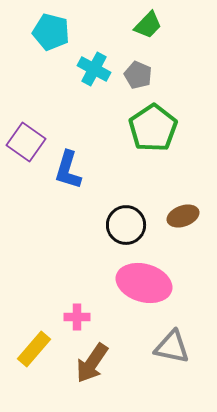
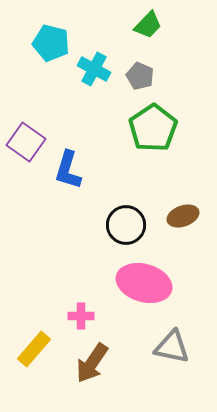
cyan pentagon: moved 11 px down
gray pentagon: moved 2 px right, 1 px down
pink cross: moved 4 px right, 1 px up
